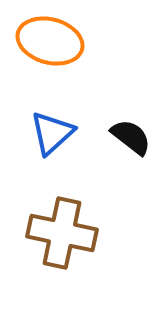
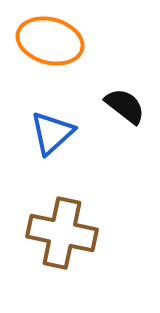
black semicircle: moved 6 px left, 31 px up
